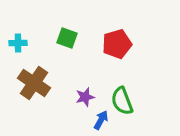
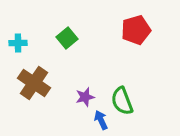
green square: rotated 30 degrees clockwise
red pentagon: moved 19 px right, 14 px up
blue arrow: rotated 54 degrees counterclockwise
